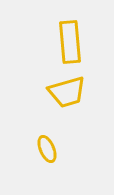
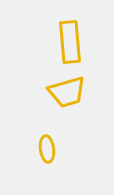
yellow ellipse: rotated 16 degrees clockwise
